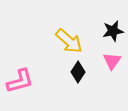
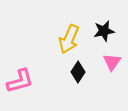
black star: moved 9 px left
yellow arrow: moved 2 px up; rotated 72 degrees clockwise
pink triangle: moved 1 px down
